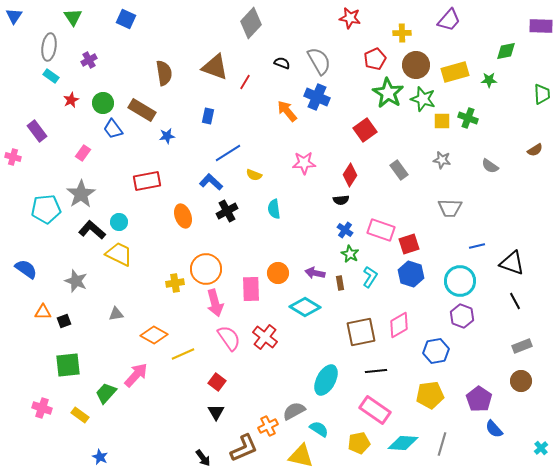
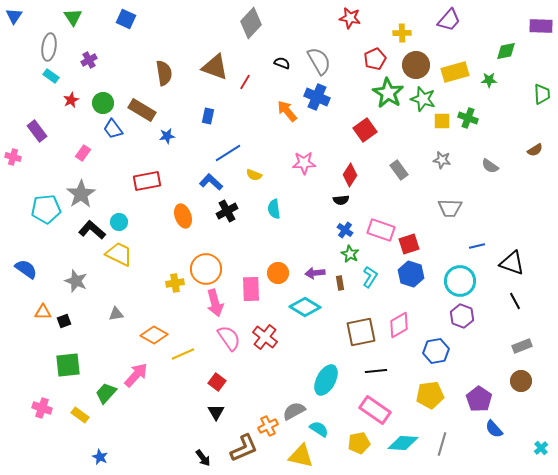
purple arrow at (315, 273): rotated 18 degrees counterclockwise
